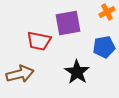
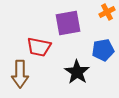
red trapezoid: moved 6 px down
blue pentagon: moved 1 px left, 3 px down
brown arrow: rotated 104 degrees clockwise
